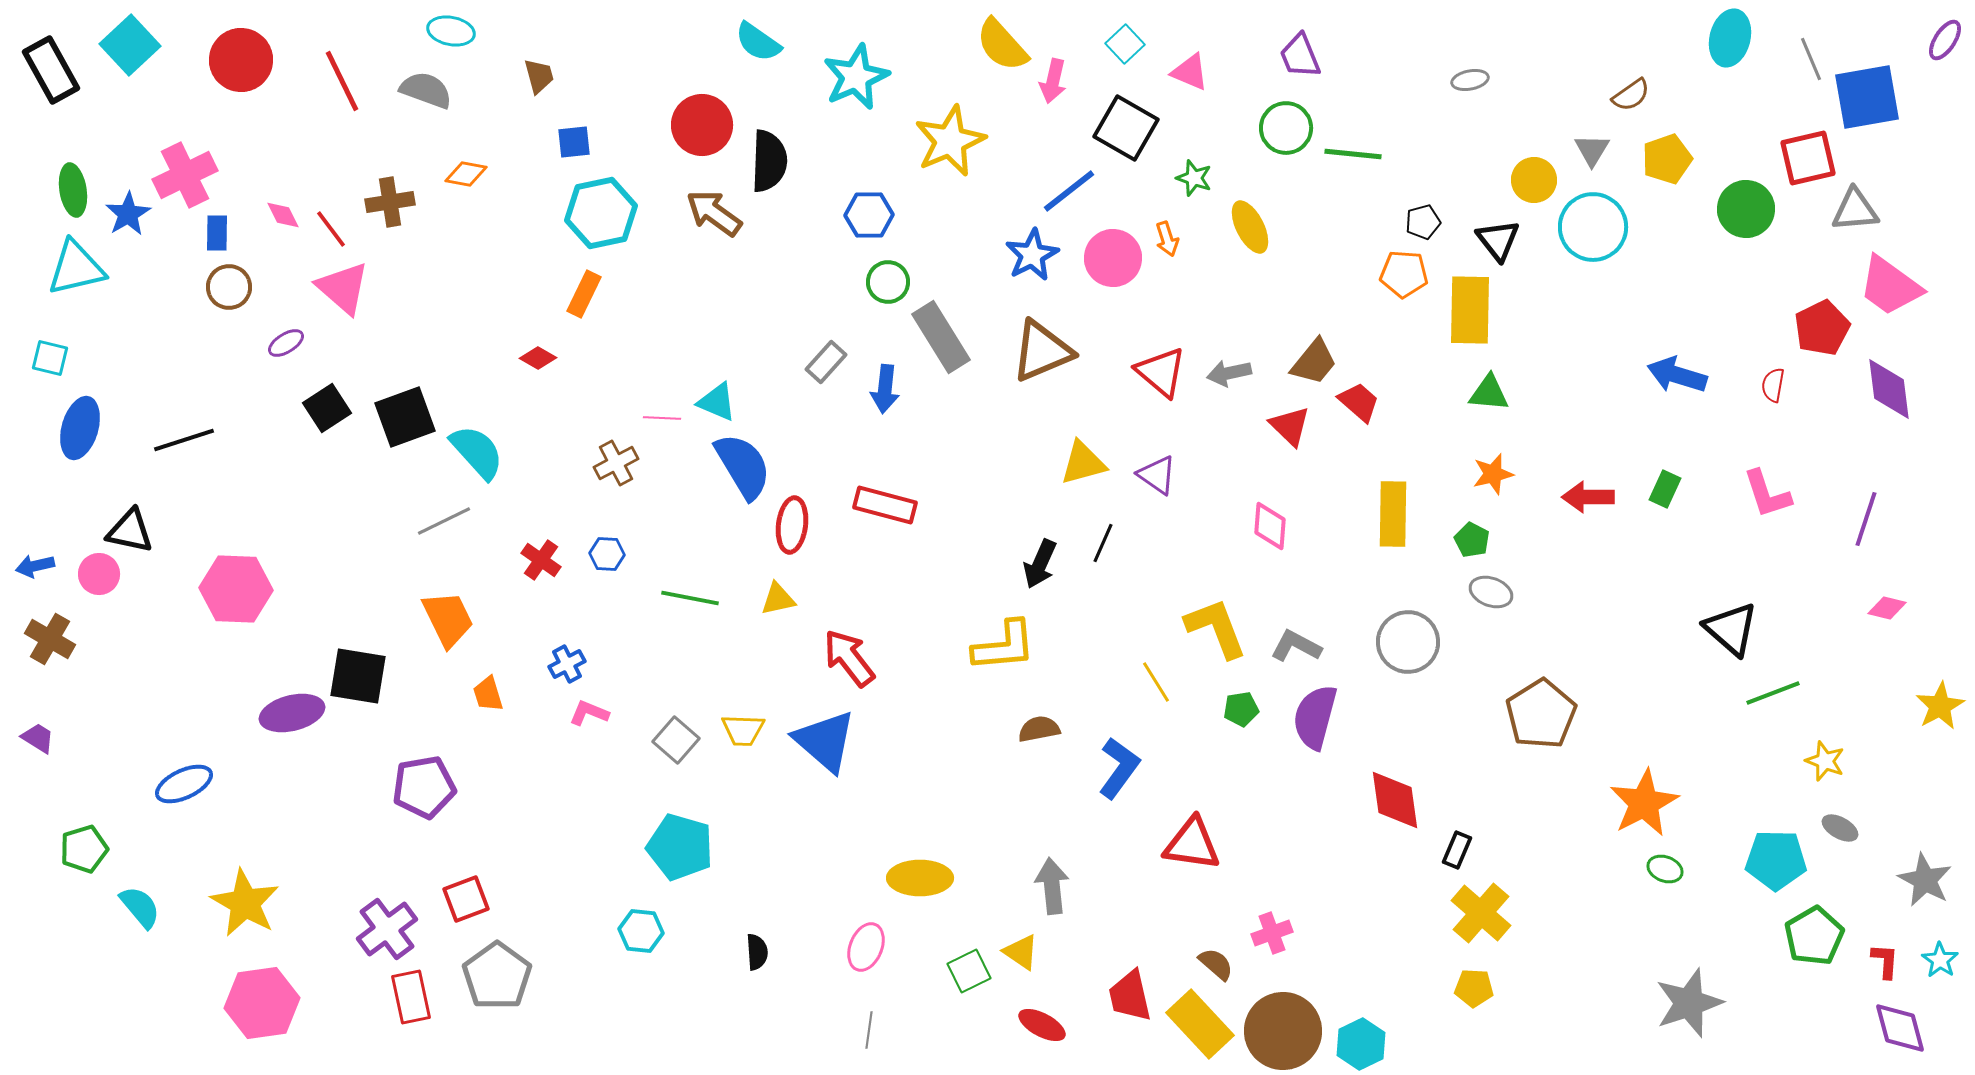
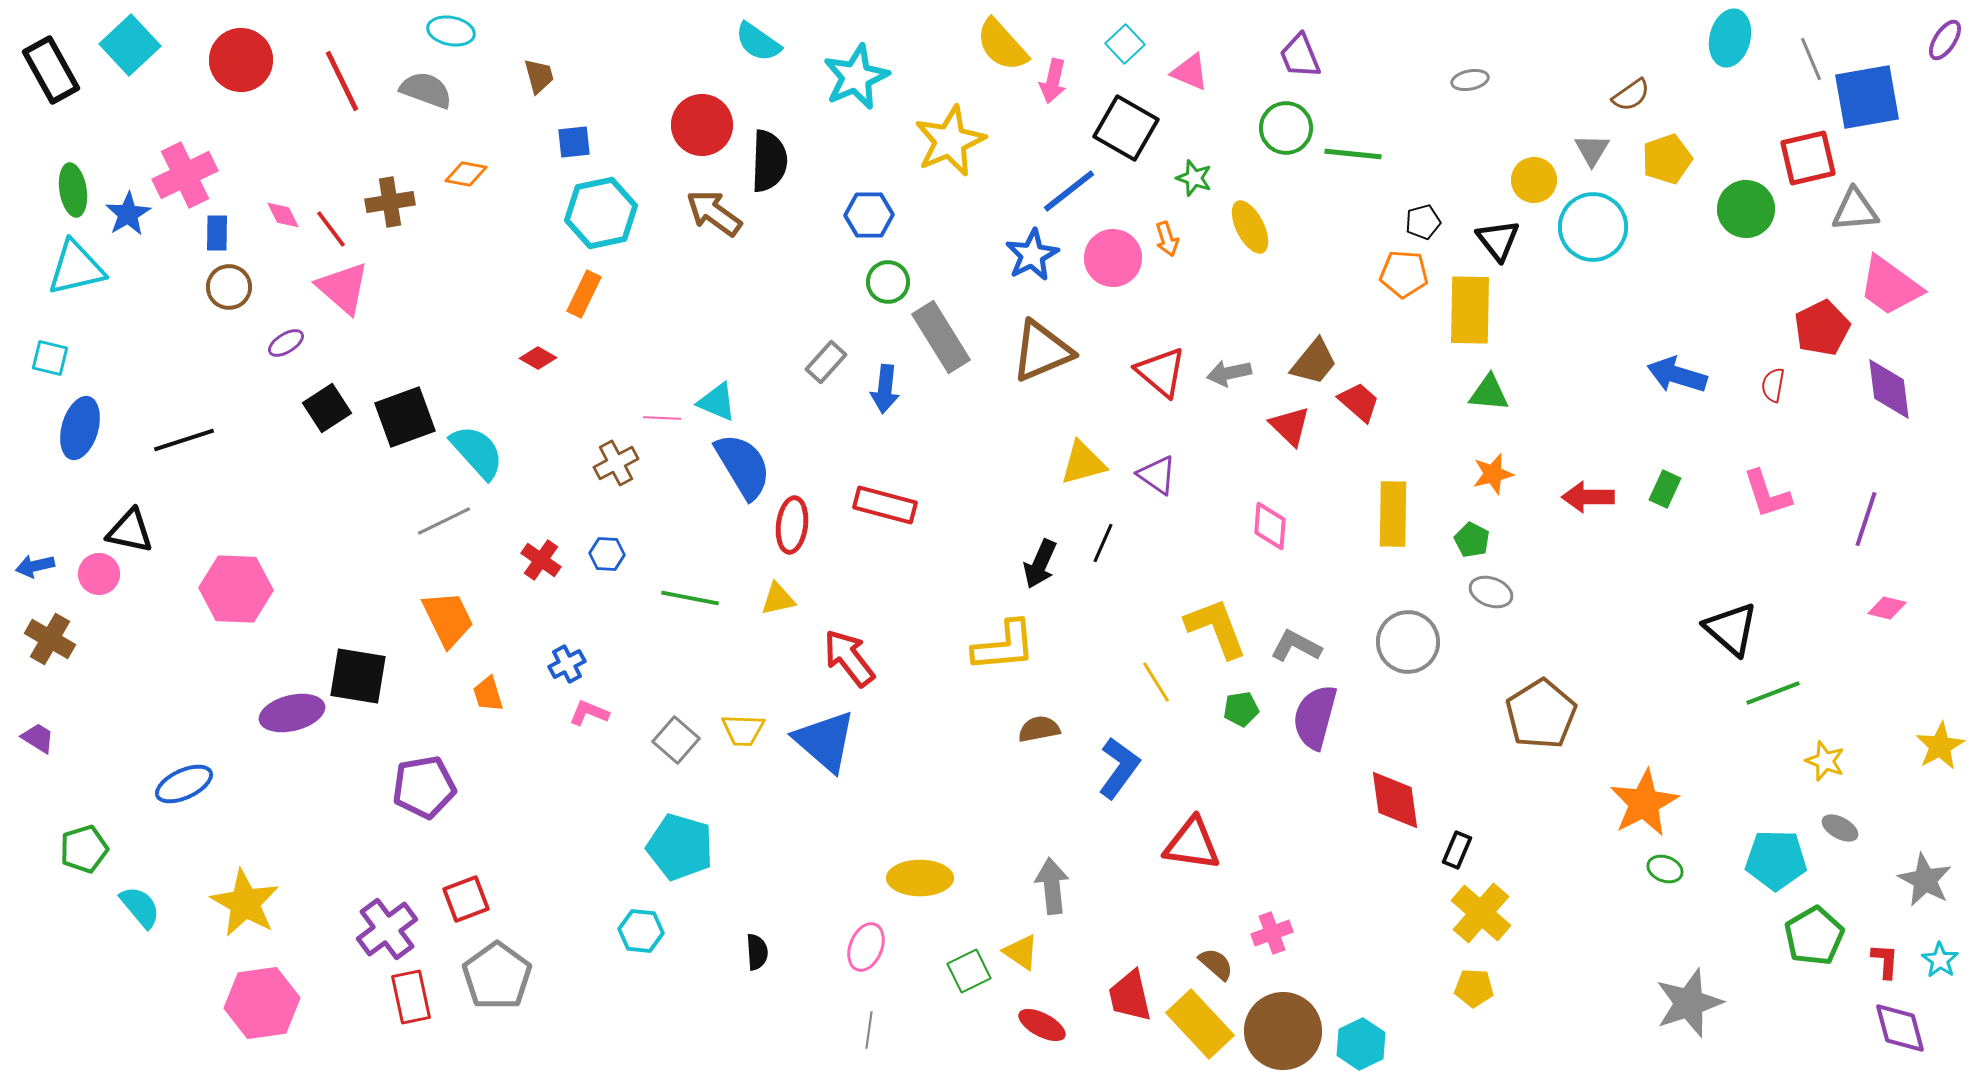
yellow star at (1940, 706): moved 40 px down
